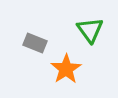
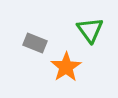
orange star: moved 2 px up
